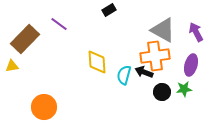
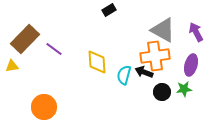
purple line: moved 5 px left, 25 px down
